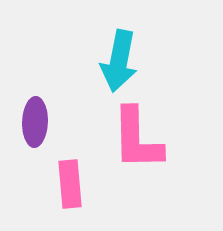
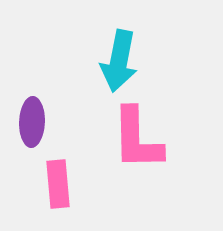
purple ellipse: moved 3 px left
pink rectangle: moved 12 px left
